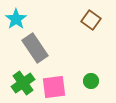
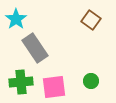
green cross: moved 2 px left, 1 px up; rotated 30 degrees clockwise
